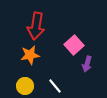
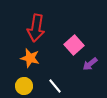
red arrow: moved 2 px down
orange star: moved 3 px down; rotated 24 degrees clockwise
purple arrow: moved 3 px right; rotated 35 degrees clockwise
yellow circle: moved 1 px left
